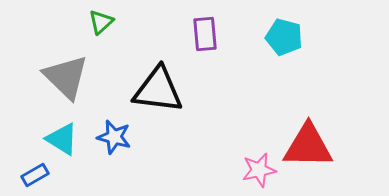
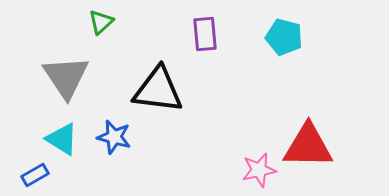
gray triangle: rotated 12 degrees clockwise
